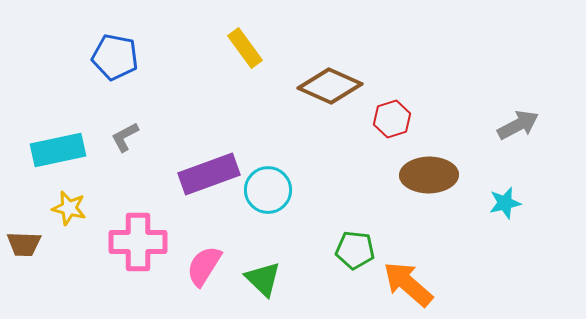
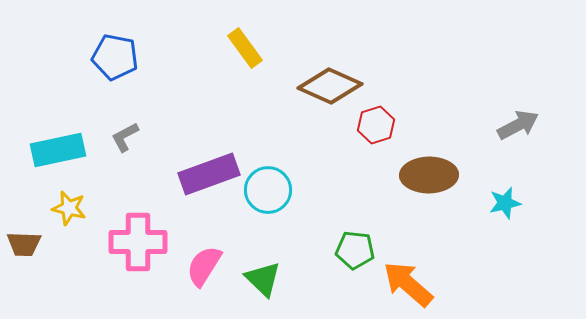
red hexagon: moved 16 px left, 6 px down
